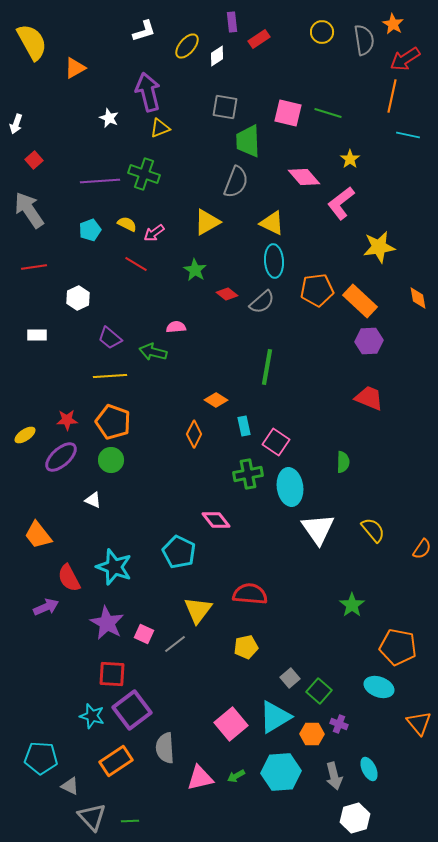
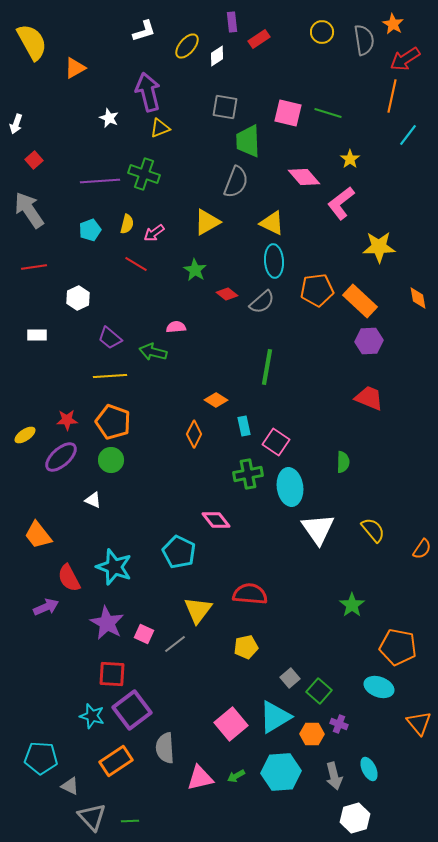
cyan line at (408, 135): rotated 65 degrees counterclockwise
yellow semicircle at (127, 224): rotated 78 degrees clockwise
yellow star at (379, 247): rotated 8 degrees clockwise
